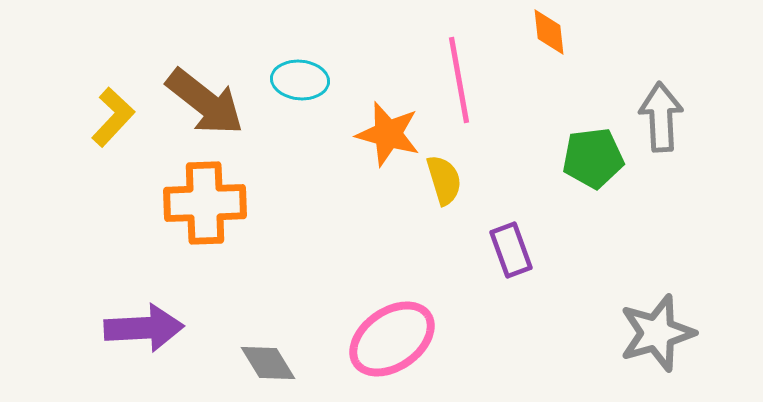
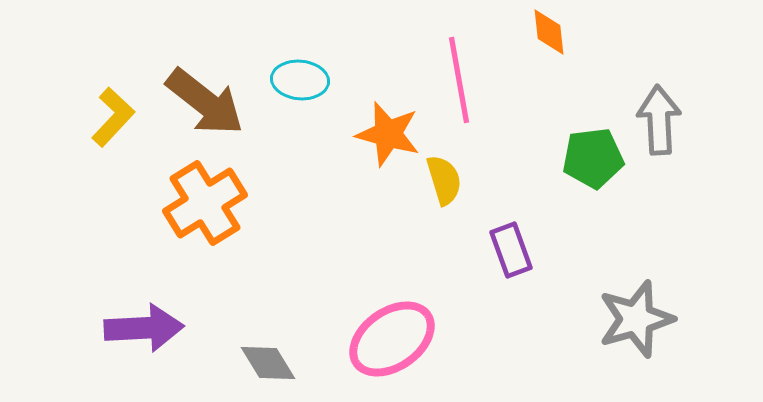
gray arrow: moved 2 px left, 3 px down
orange cross: rotated 30 degrees counterclockwise
gray star: moved 21 px left, 14 px up
